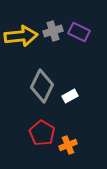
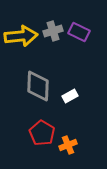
gray diamond: moved 4 px left; rotated 24 degrees counterclockwise
